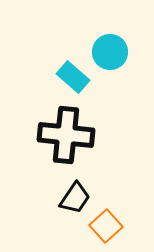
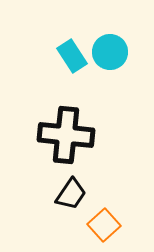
cyan rectangle: moved 1 px left, 21 px up; rotated 16 degrees clockwise
black trapezoid: moved 4 px left, 4 px up
orange square: moved 2 px left, 1 px up
